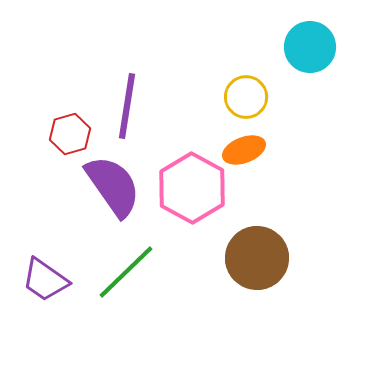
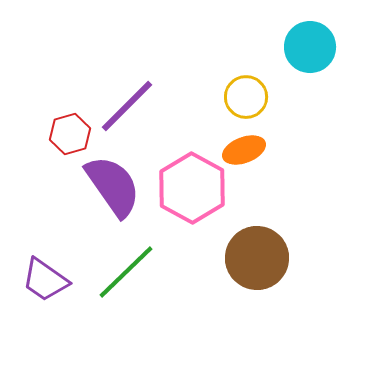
purple line: rotated 36 degrees clockwise
